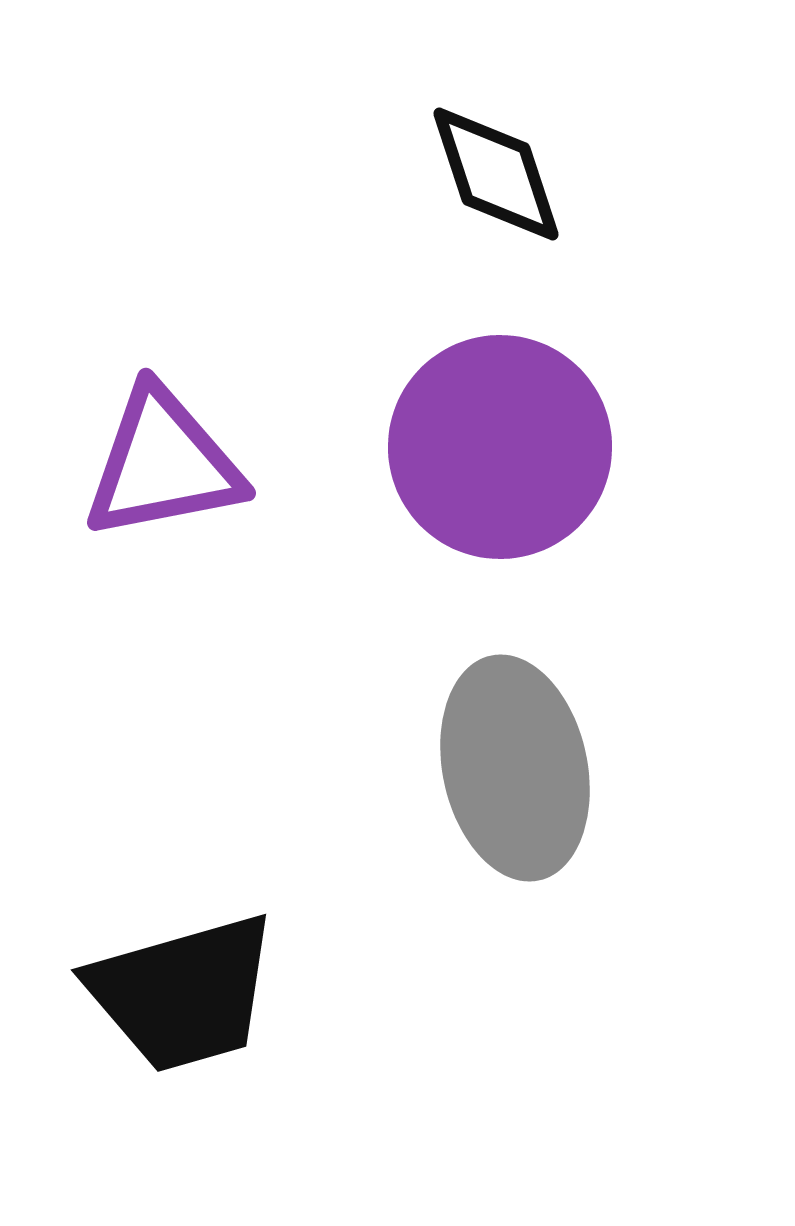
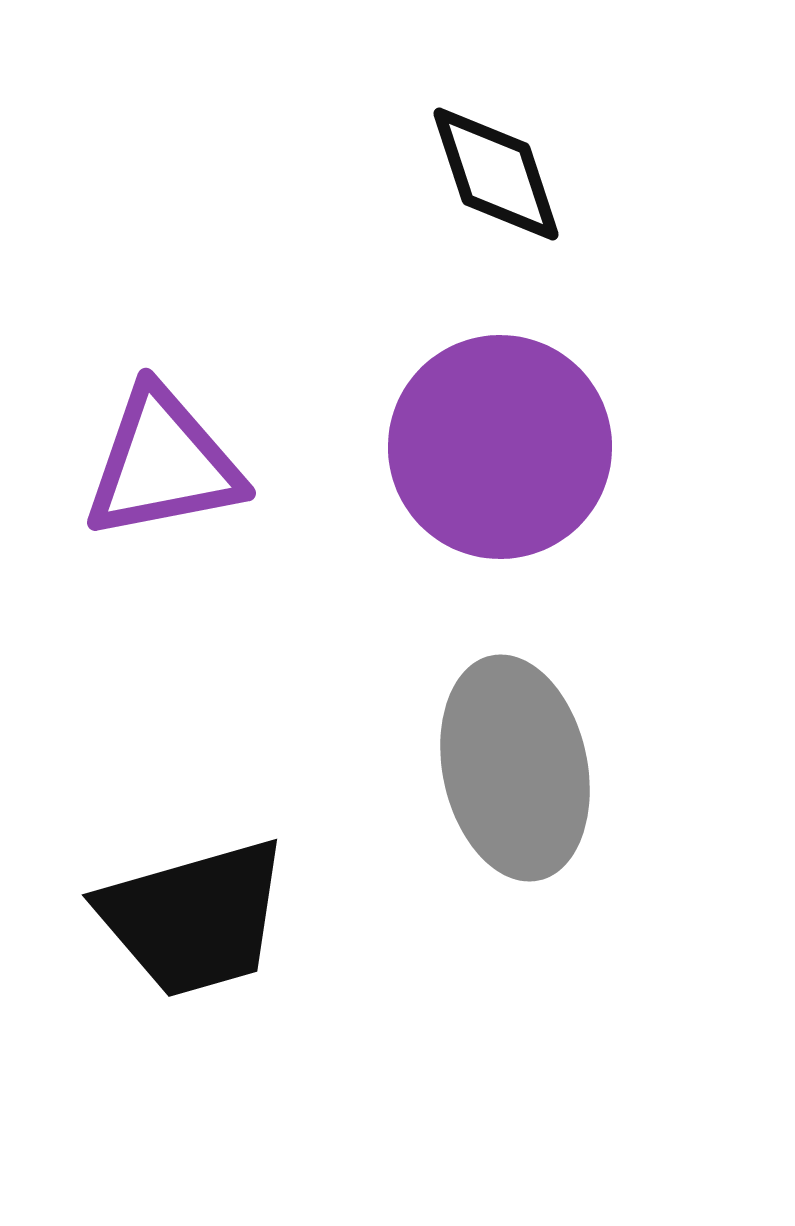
black trapezoid: moved 11 px right, 75 px up
